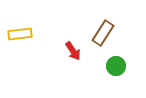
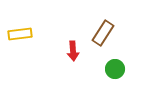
red arrow: rotated 30 degrees clockwise
green circle: moved 1 px left, 3 px down
